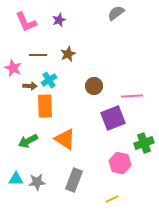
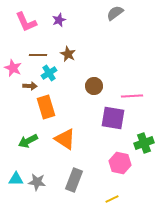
gray semicircle: moved 1 px left
brown star: rotated 21 degrees counterclockwise
cyan cross: moved 7 px up
orange rectangle: moved 1 px right, 1 px down; rotated 15 degrees counterclockwise
purple square: rotated 30 degrees clockwise
gray star: rotated 12 degrees clockwise
